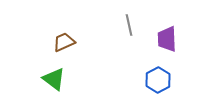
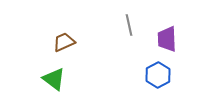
blue hexagon: moved 5 px up
